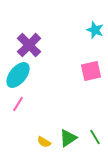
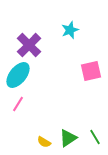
cyan star: moved 25 px left; rotated 30 degrees clockwise
